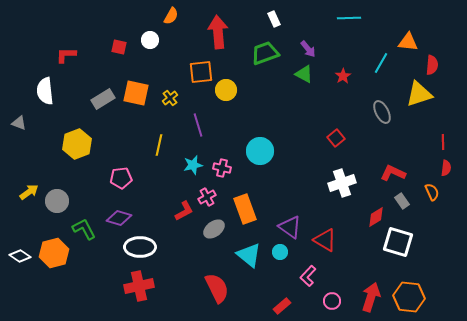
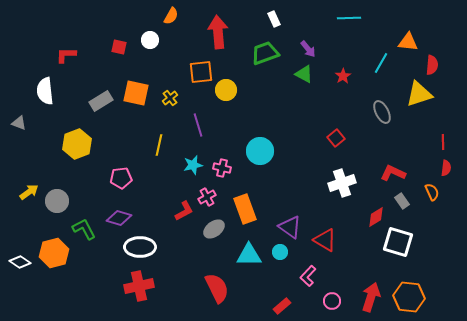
gray rectangle at (103, 99): moved 2 px left, 2 px down
cyan triangle at (249, 255): rotated 40 degrees counterclockwise
white diamond at (20, 256): moved 6 px down
